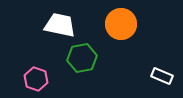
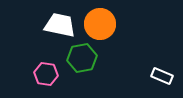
orange circle: moved 21 px left
pink hexagon: moved 10 px right, 5 px up; rotated 10 degrees counterclockwise
